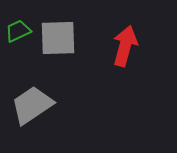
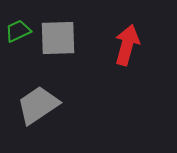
red arrow: moved 2 px right, 1 px up
gray trapezoid: moved 6 px right
